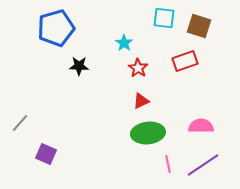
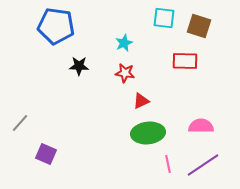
blue pentagon: moved 2 px up; rotated 24 degrees clockwise
cyan star: rotated 12 degrees clockwise
red rectangle: rotated 20 degrees clockwise
red star: moved 13 px left, 5 px down; rotated 24 degrees counterclockwise
